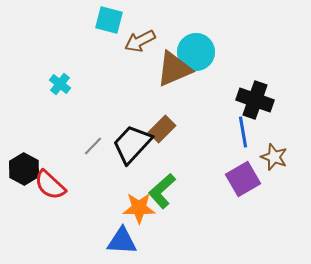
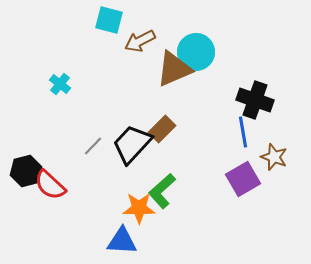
black hexagon: moved 2 px right, 2 px down; rotated 16 degrees clockwise
